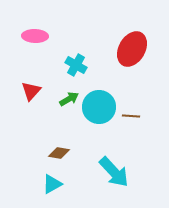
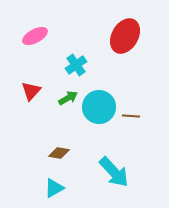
pink ellipse: rotated 30 degrees counterclockwise
red ellipse: moved 7 px left, 13 px up
cyan cross: rotated 25 degrees clockwise
green arrow: moved 1 px left, 1 px up
cyan triangle: moved 2 px right, 4 px down
